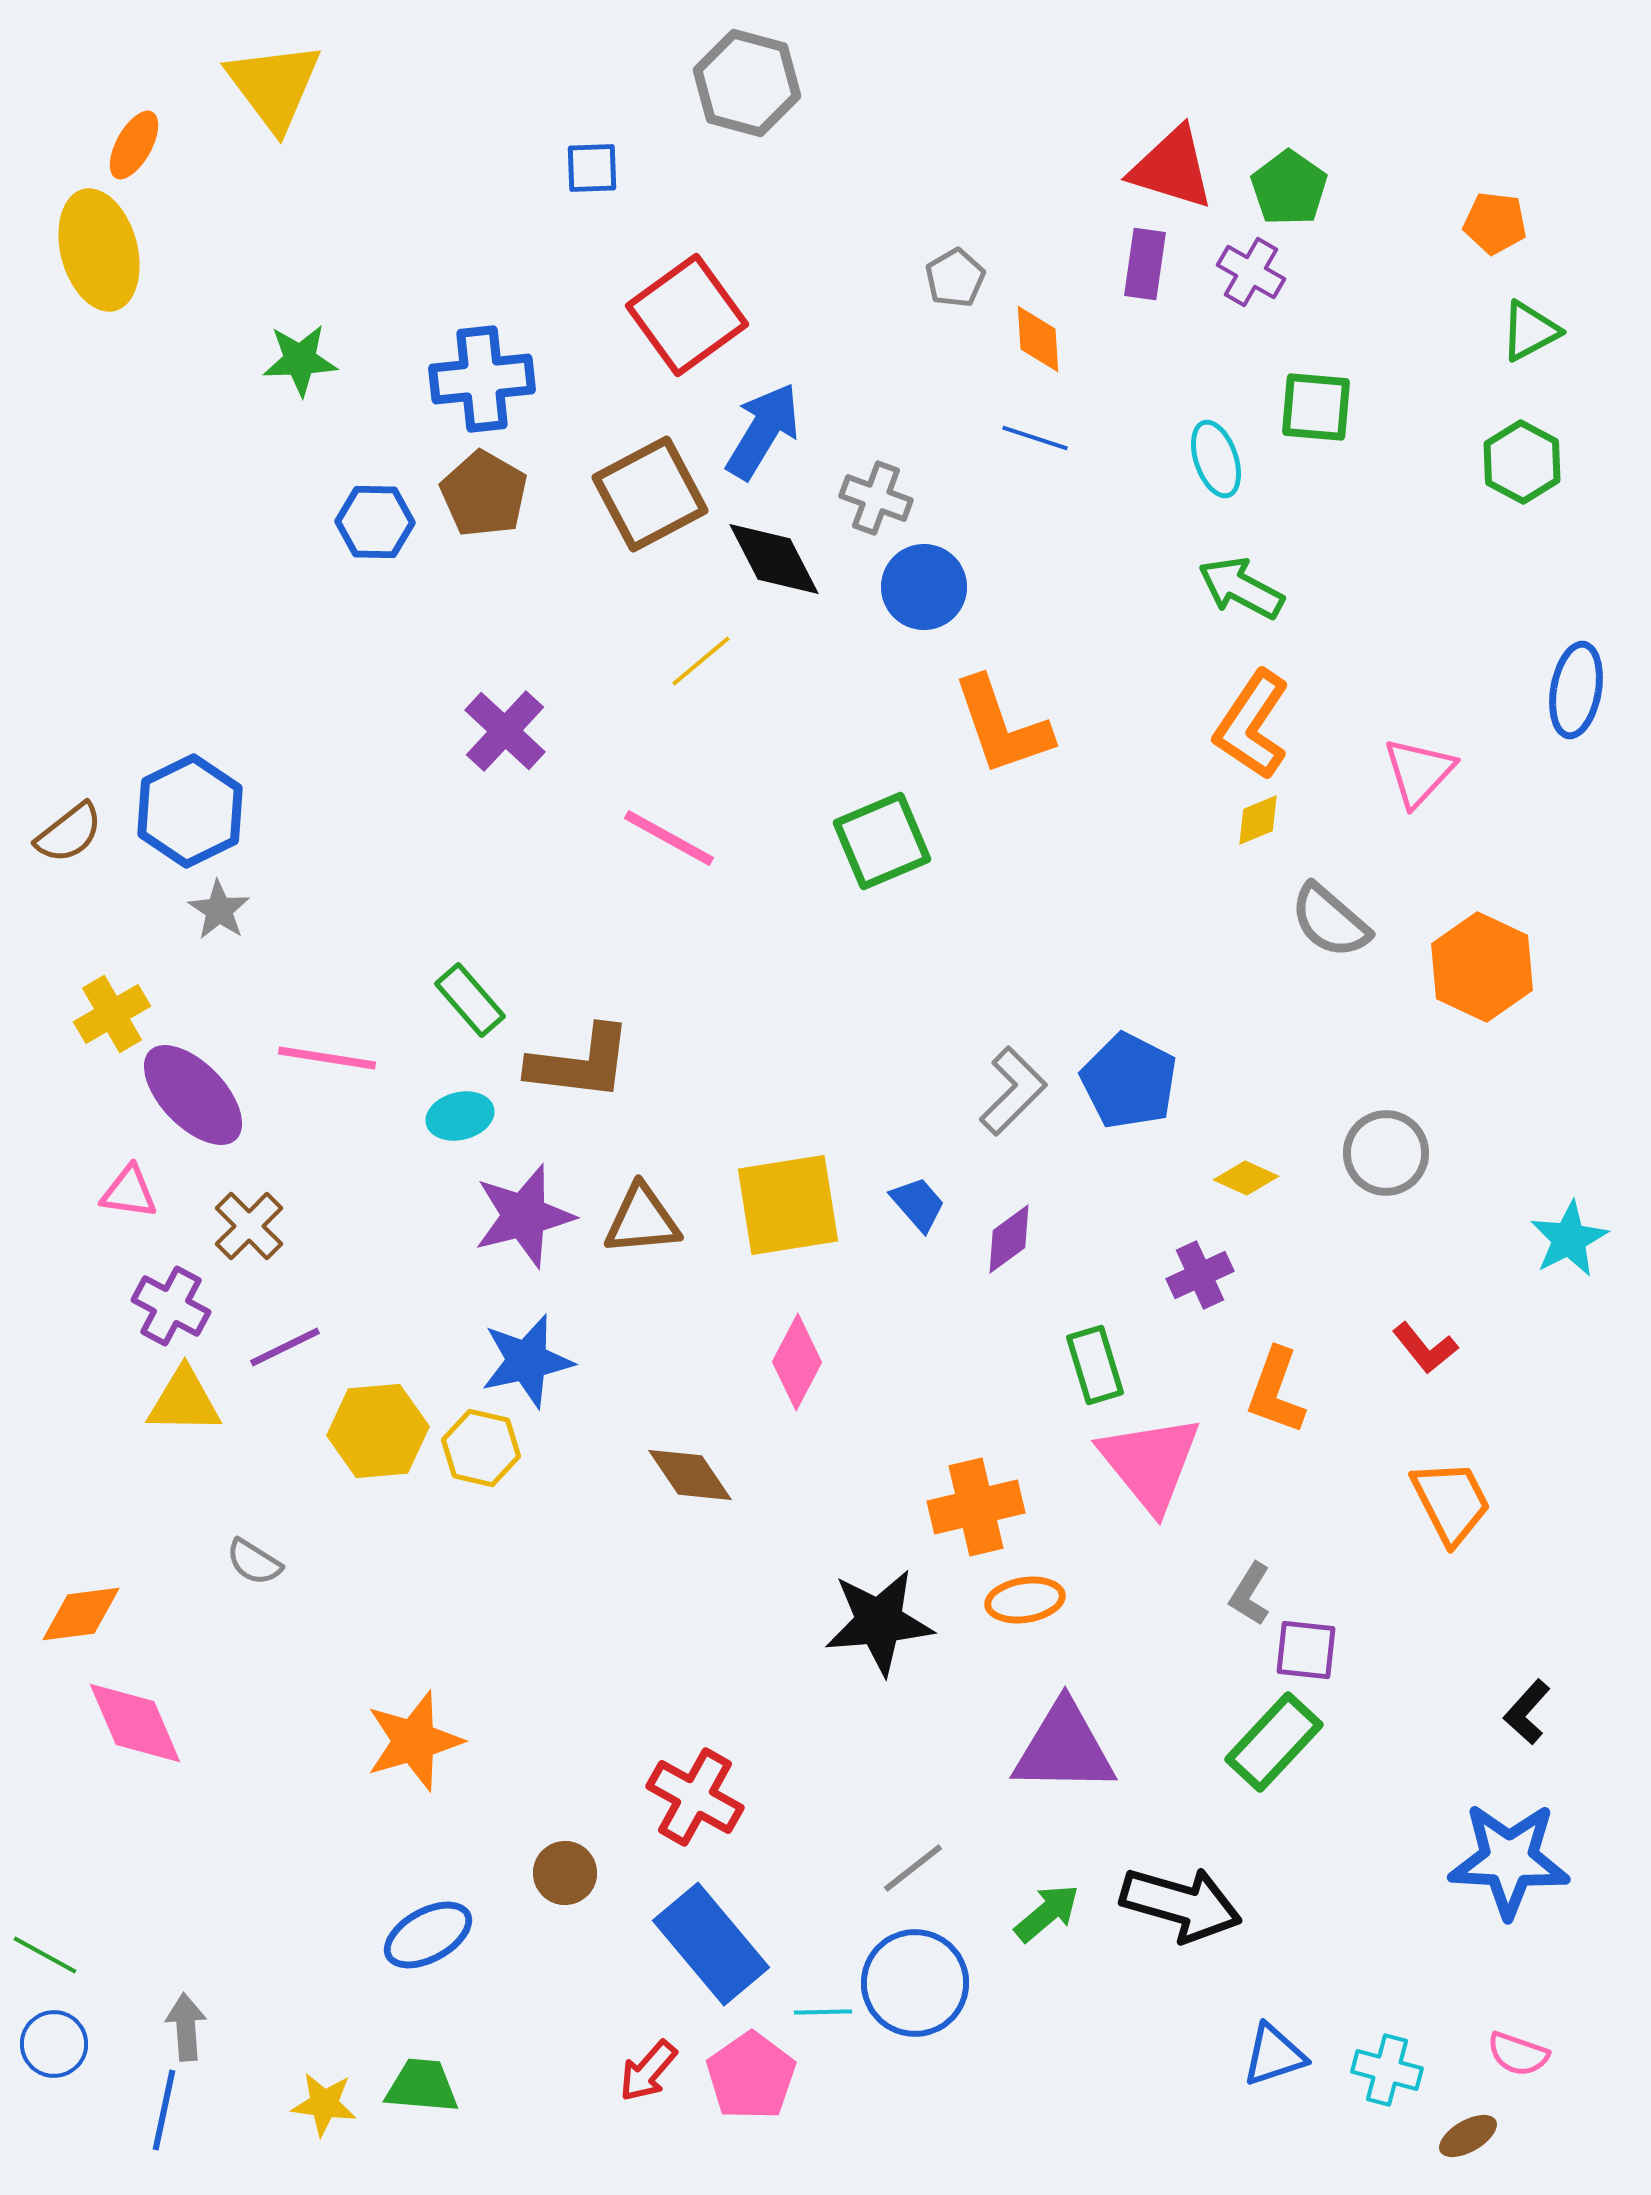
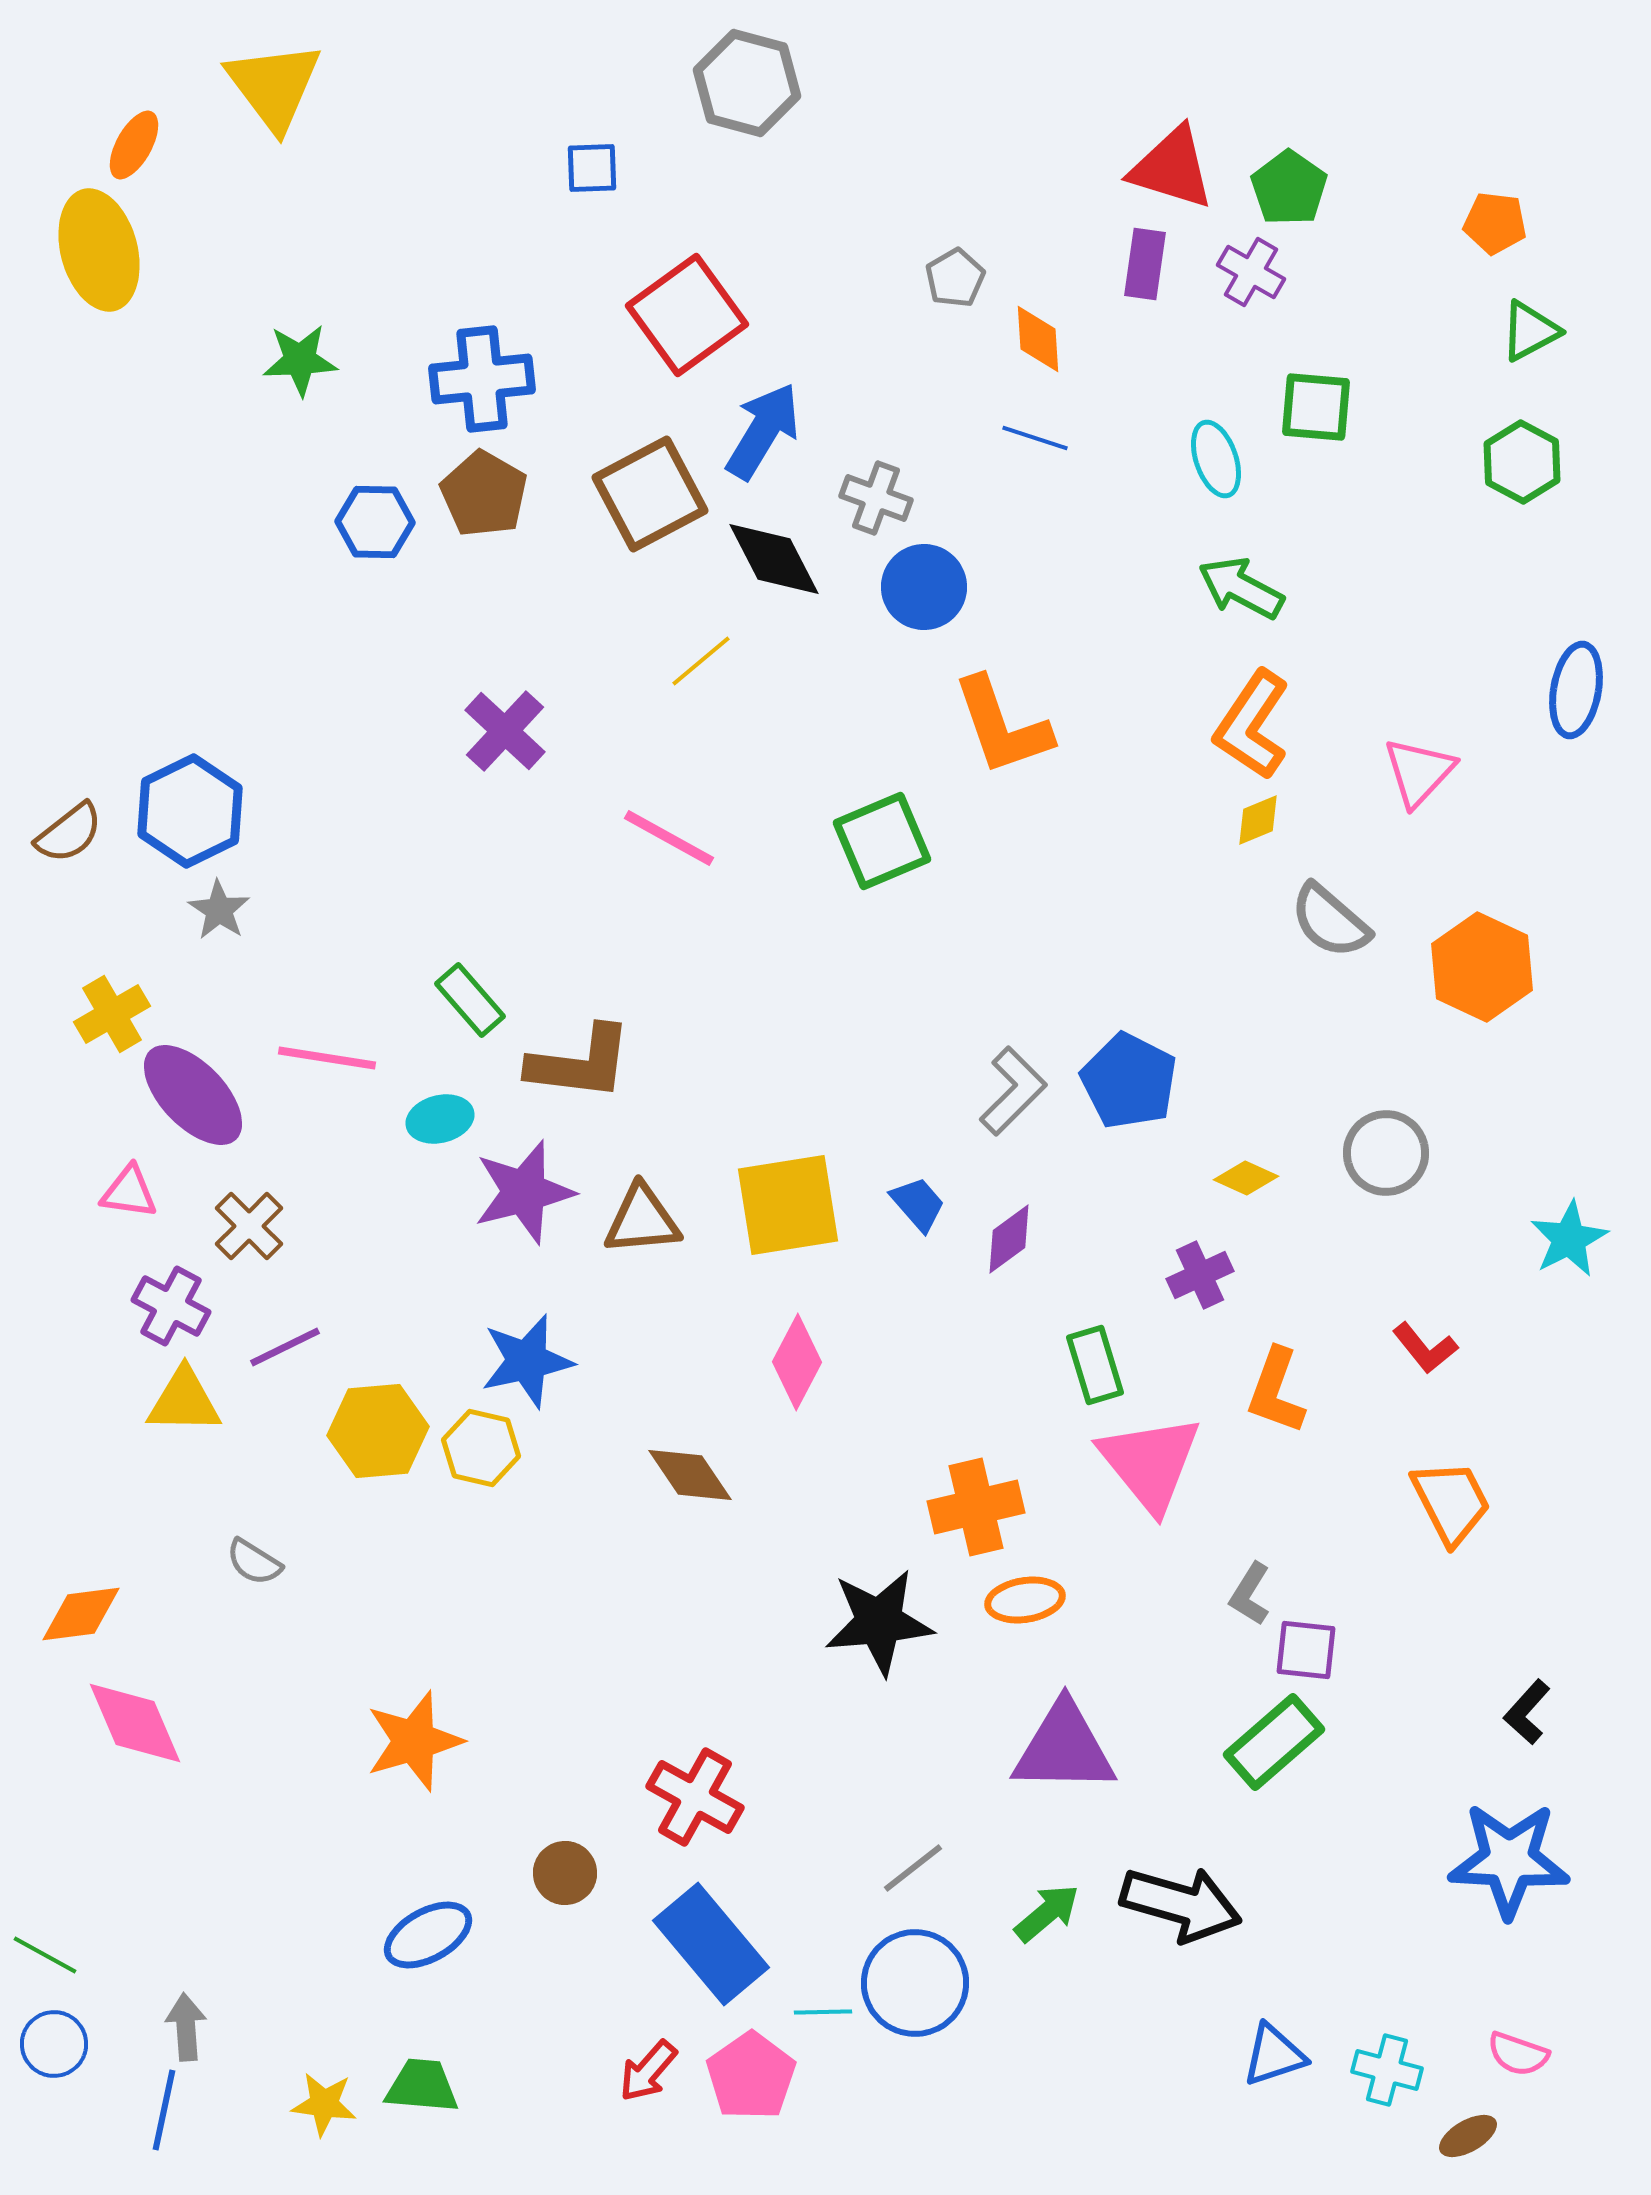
cyan ellipse at (460, 1116): moved 20 px left, 3 px down
purple star at (524, 1216): moved 24 px up
green rectangle at (1274, 1742): rotated 6 degrees clockwise
